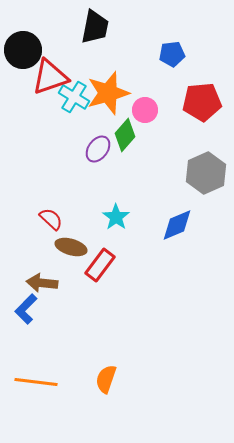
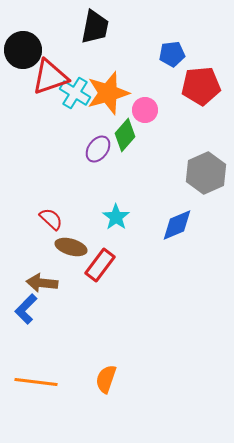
cyan cross: moved 1 px right, 4 px up
red pentagon: moved 1 px left, 16 px up
